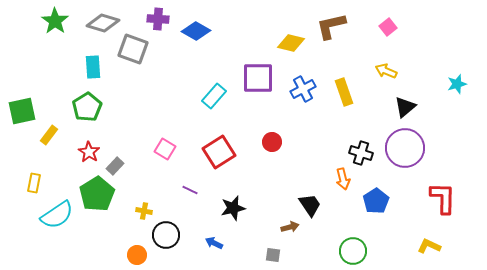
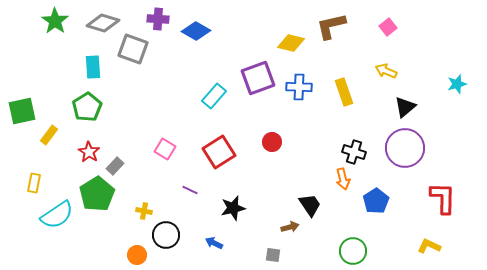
purple square at (258, 78): rotated 20 degrees counterclockwise
blue cross at (303, 89): moved 4 px left, 2 px up; rotated 30 degrees clockwise
black cross at (361, 153): moved 7 px left, 1 px up
